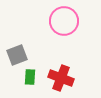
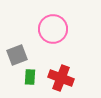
pink circle: moved 11 px left, 8 px down
